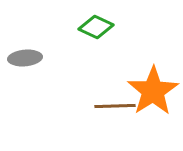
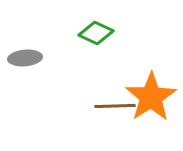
green diamond: moved 6 px down
orange star: moved 2 px left, 6 px down
